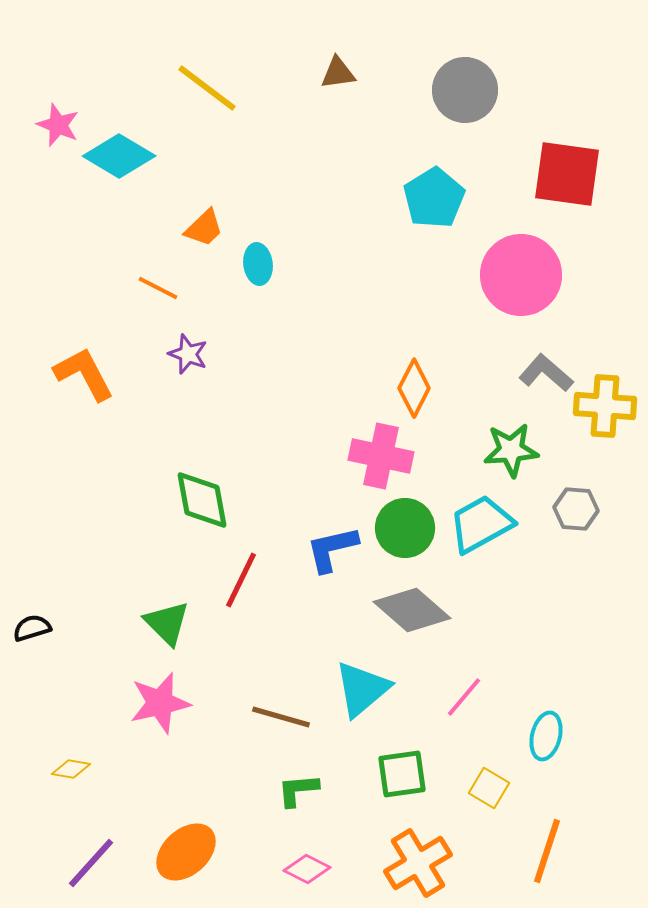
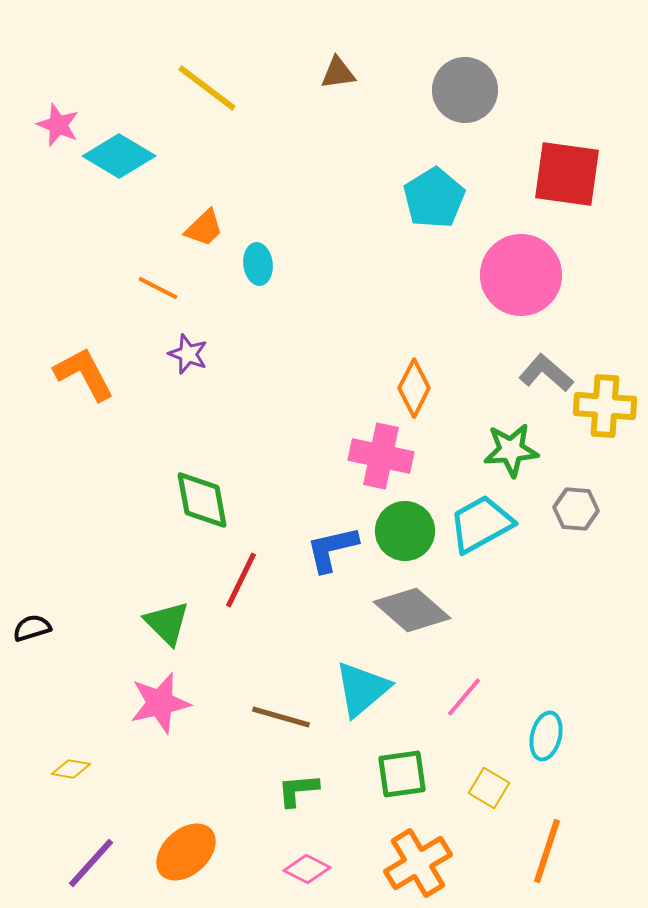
green circle at (405, 528): moved 3 px down
